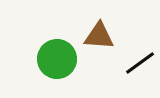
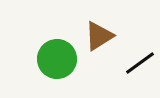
brown triangle: rotated 36 degrees counterclockwise
